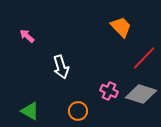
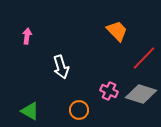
orange trapezoid: moved 4 px left, 4 px down
pink arrow: rotated 56 degrees clockwise
orange circle: moved 1 px right, 1 px up
